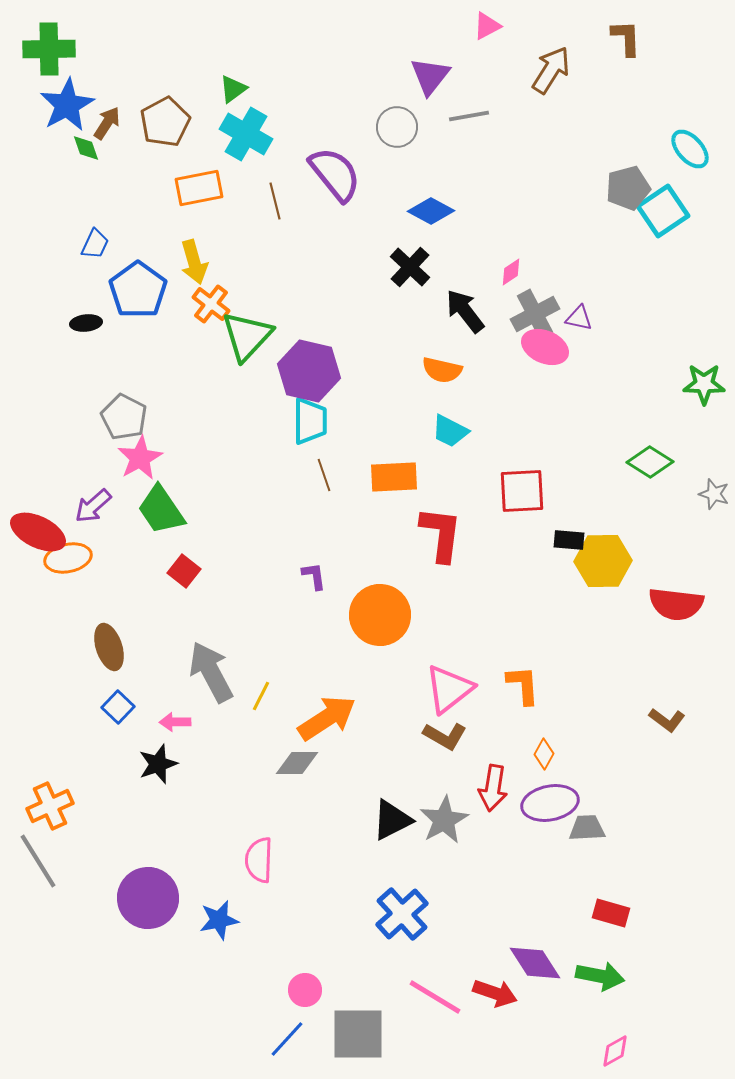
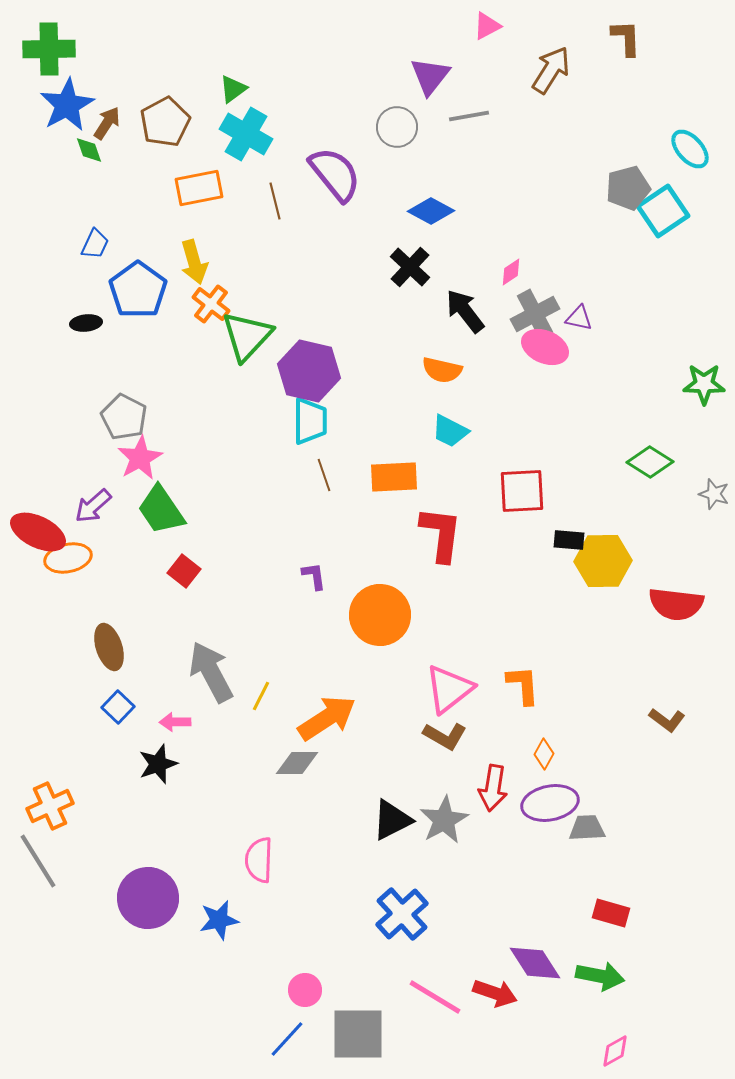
green diamond at (86, 148): moved 3 px right, 2 px down
